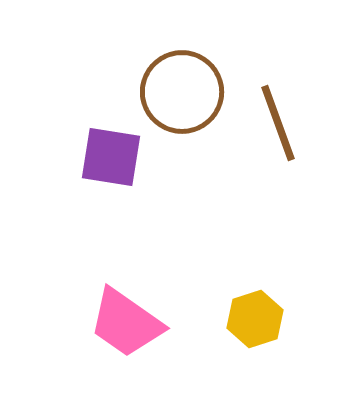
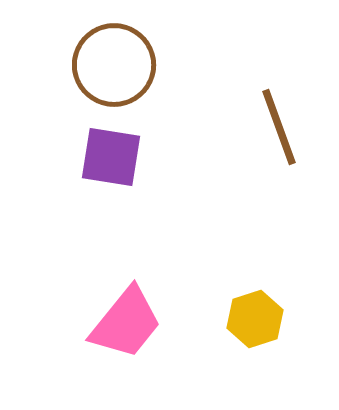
brown circle: moved 68 px left, 27 px up
brown line: moved 1 px right, 4 px down
pink trapezoid: rotated 86 degrees counterclockwise
